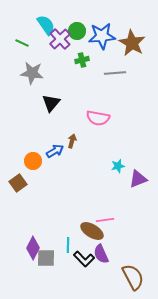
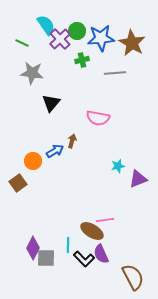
blue star: moved 1 px left, 2 px down
